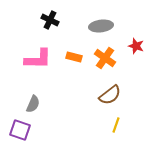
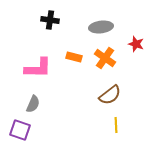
black cross: rotated 18 degrees counterclockwise
gray ellipse: moved 1 px down
red star: moved 2 px up
pink L-shape: moved 9 px down
yellow line: rotated 21 degrees counterclockwise
